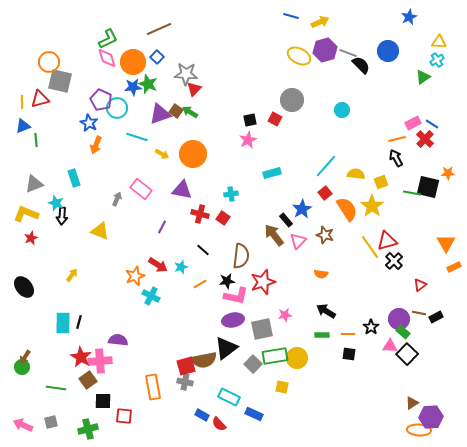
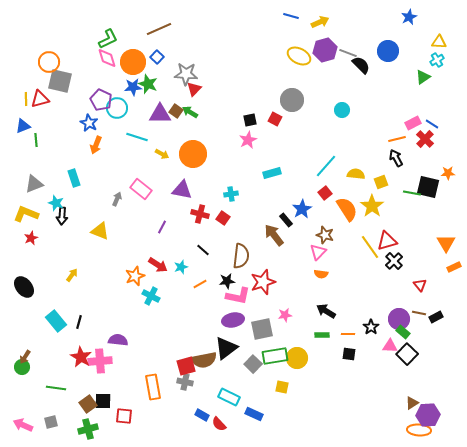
yellow line at (22, 102): moved 4 px right, 3 px up
purple triangle at (160, 114): rotated 20 degrees clockwise
pink triangle at (298, 241): moved 20 px right, 11 px down
red triangle at (420, 285): rotated 32 degrees counterclockwise
pink L-shape at (236, 296): moved 2 px right
cyan rectangle at (63, 323): moved 7 px left, 2 px up; rotated 40 degrees counterclockwise
brown square at (88, 380): moved 24 px down
purple hexagon at (431, 417): moved 3 px left, 2 px up
